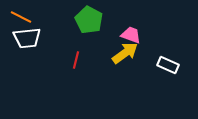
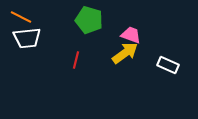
green pentagon: rotated 12 degrees counterclockwise
